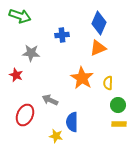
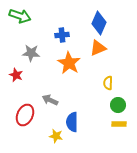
orange star: moved 13 px left, 15 px up
